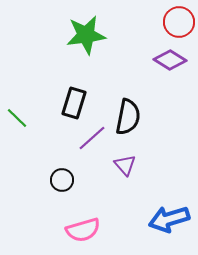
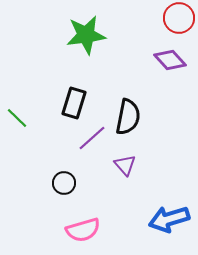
red circle: moved 4 px up
purple diamond: rotated 16 degrees clockwise
black circle: moved 2 px right, 3 px down
